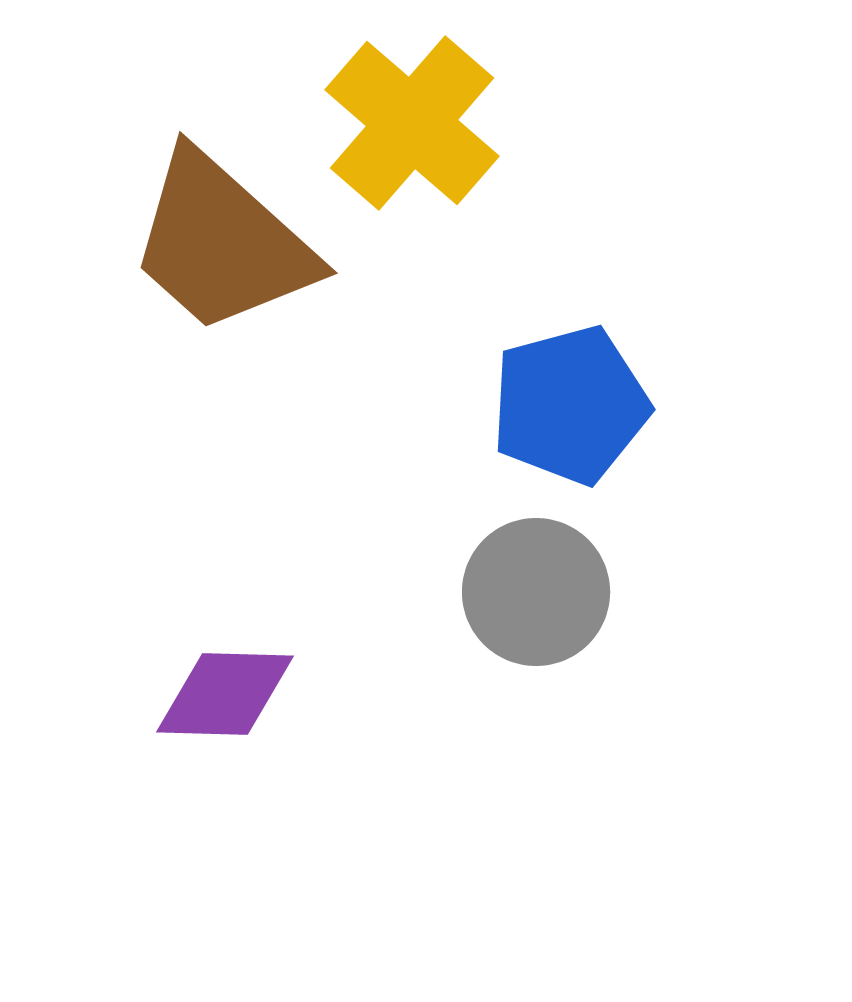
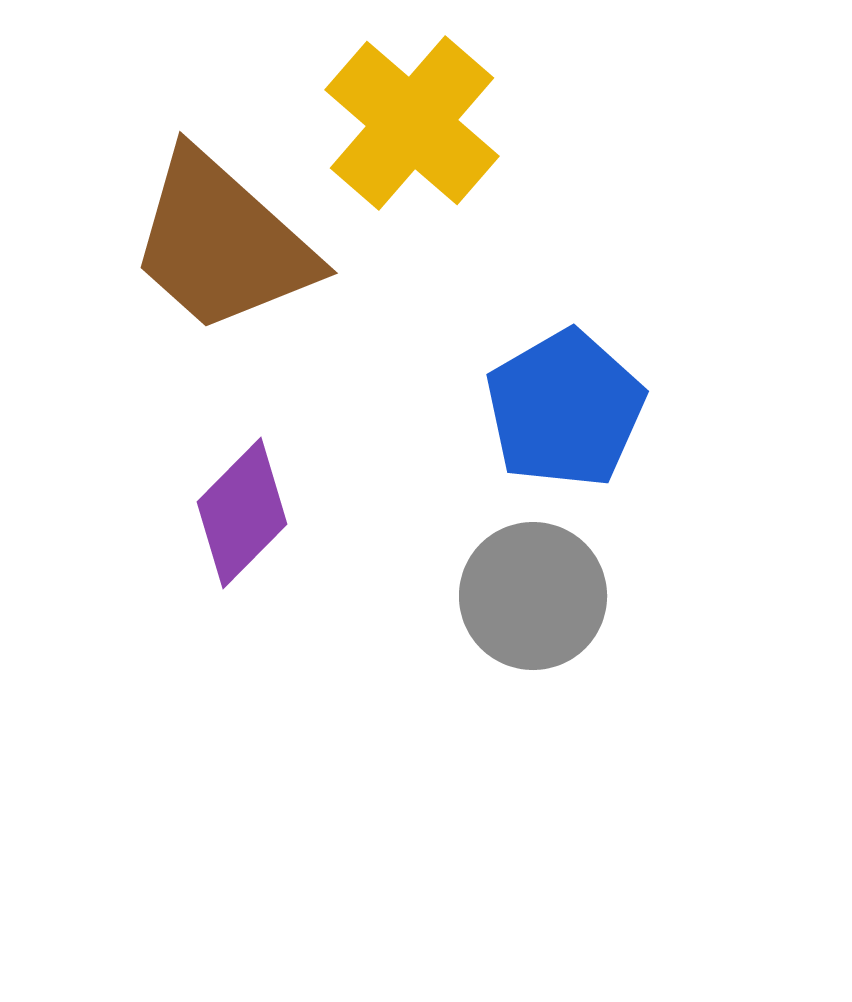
blue pentagon: moved 5 px left, 4 px down; rotated 15 degrees counterclockwise
gray circle: moved 3 px left, 4 px down
purple diamond: moved 17 px right, 181 px up; rotated 47 degrees counterclockwise
